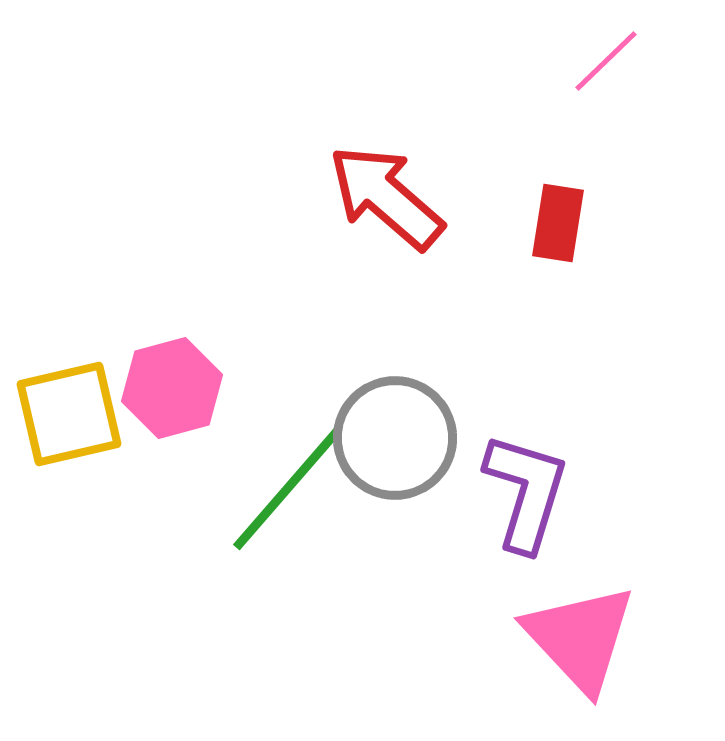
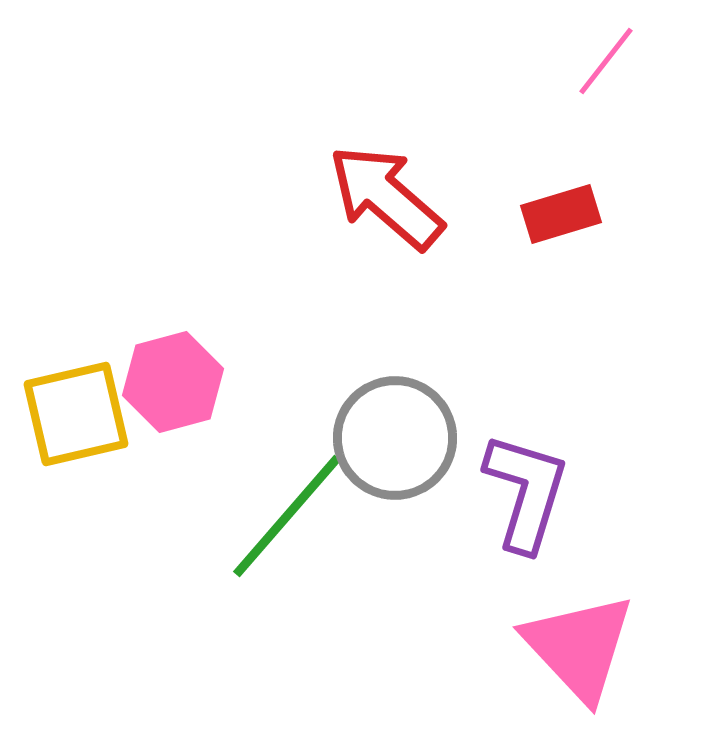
pink line: rotated 8 degrees counterclockwise
red rectangle: moved 3 px right, 9 px up; rotated 64 degrees clockwise
pink hexagon: moved 1 px right, 6 px up
yellow square: moved 7 px right
green line: moved 27 px down
pink triangle: moved 1 px left, 9 px down
